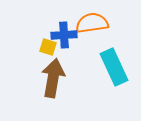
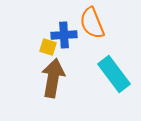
orange semicircle: rotated 104 degrees counterclockwise
cyan rectangle: moved 7 px down; rotated 12 degrees counterclockwise
